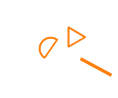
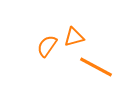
orange triangle: rotated 15 degrees clockwise
